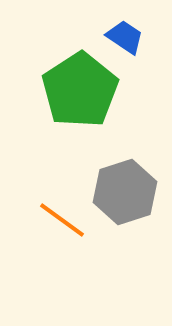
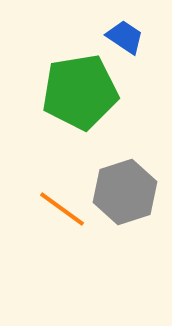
green pentagon: moved 2 px down; rotated 24 degrees clockwise
orange line: moved 11 px up
